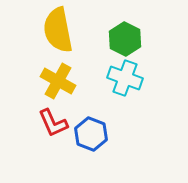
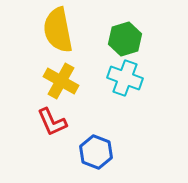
green hexagon: rotated 16 degrees clockwise
yellow cross: moved 3 px right
red L-shape: moved 1 px left, 1 px up
blue hexagon: moved 5 px right, 18 px down
